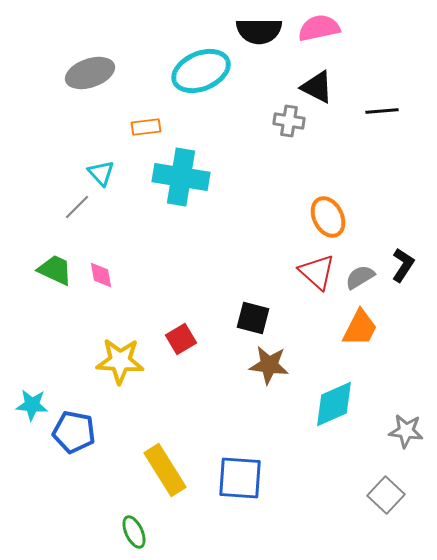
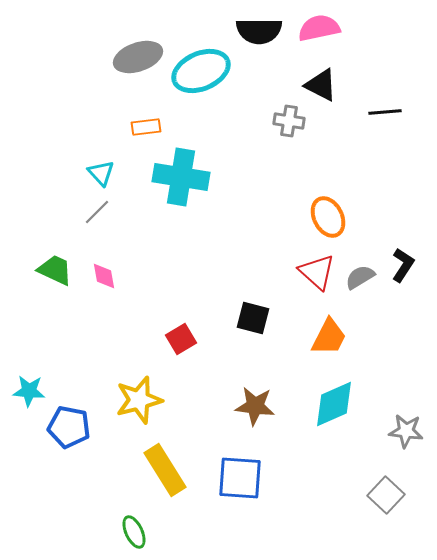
gray ellipse: moved 48 px right, 16 px up
black triangle: moved 4 px right, 2 px up
black line: moved 3 px right, 1 px down
gray line: moved 20 px right, 5 px down
pink diamond: moved 3 px right, 1 px down
orange trapezoid: moved 31 px left, 9 px down
yellow star: moved 19 px right, 39 px down; rotated 18 degrees counterclockwise
brown star: moved 14 px left, 41 px down
cyan star: moved 3 px left, 14 px up
blue pentagon: moved 5 px left, 5 px up
